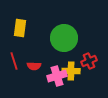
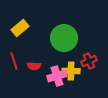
yellow rectangle: rotated 42 degrees clockwise
